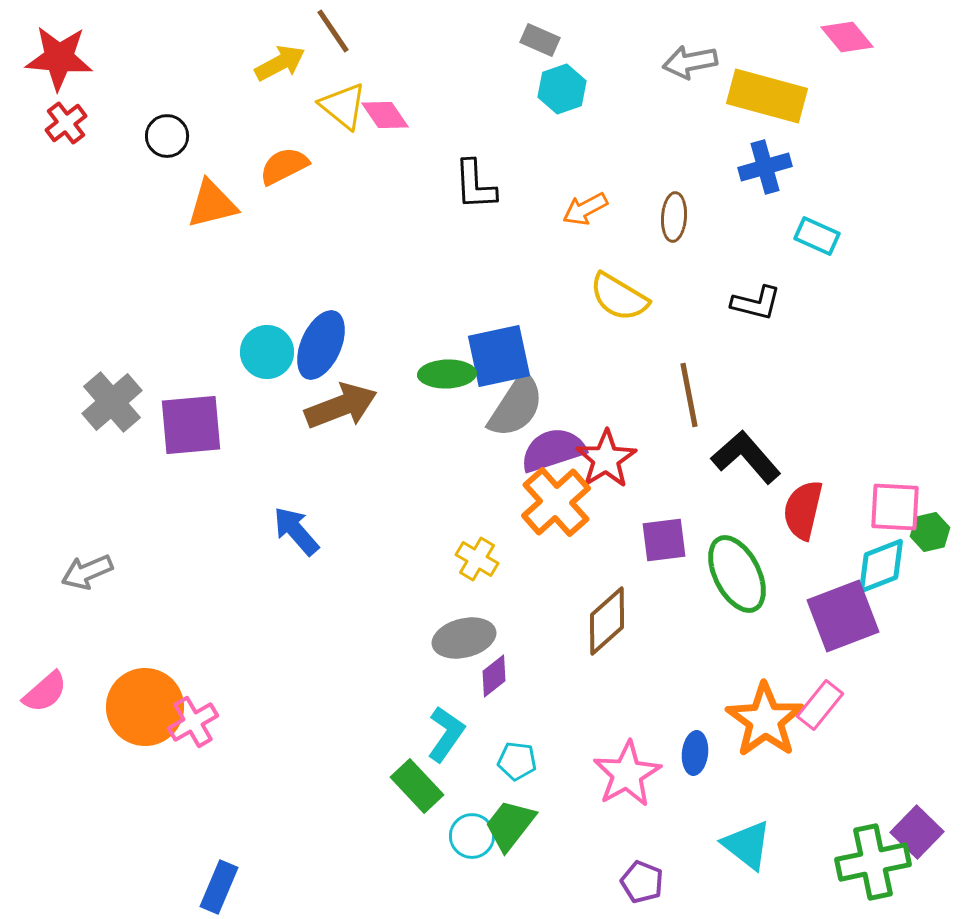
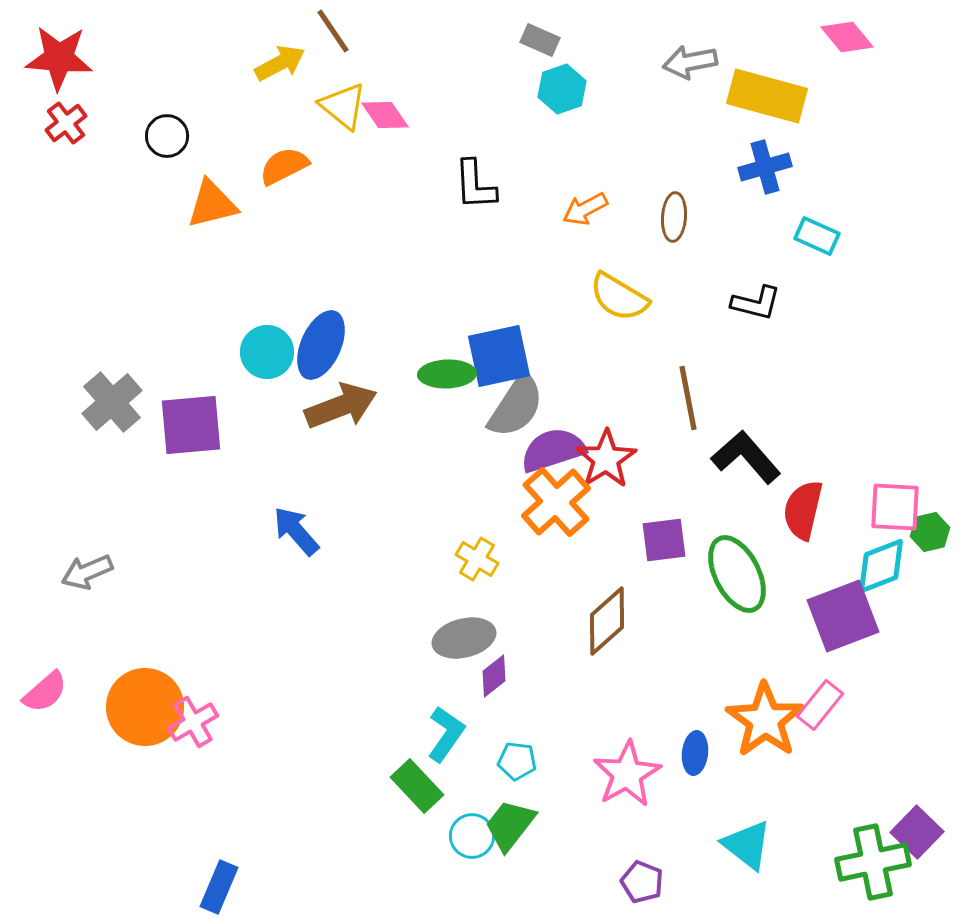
brown line at (689, 395): moved 1 px left, 3 px down
